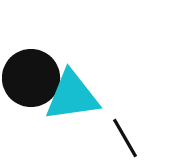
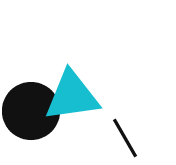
black circle: moved 33 px down
